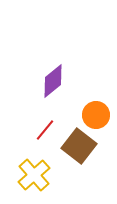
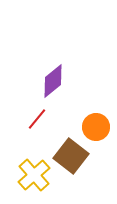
orange circle: moved 12 px down
red line: moved 8 px left, 11 px up
brown square: moved 8 px left, 10 px down
